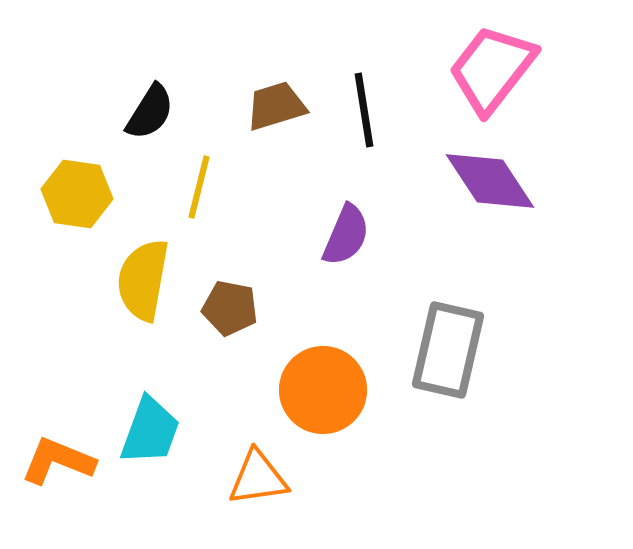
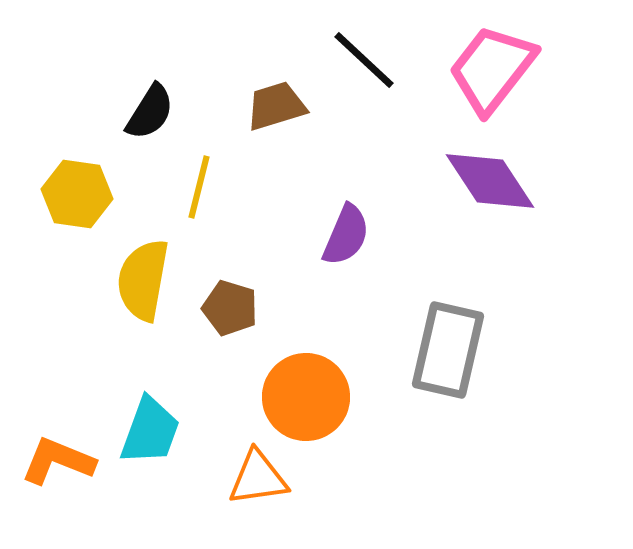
black line: moved 50 px up; rotated 38 degrees counterclockwise
brown pentagon: rotated 6 degrees clockwise
orange circle: moved 17 px left, 7 px down
